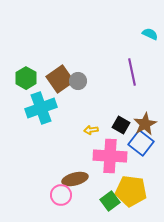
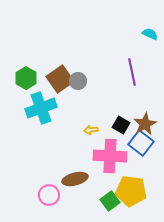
pink circle: moved 12 px left
